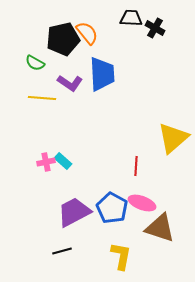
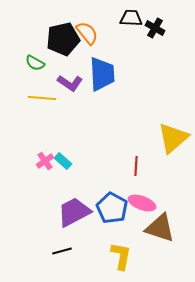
pink cross: moved 1 px left, 1 px up; rotated 24 degrees counterclockwise
